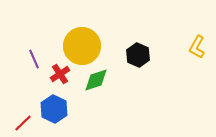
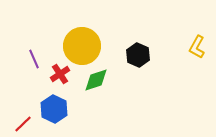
red line: moved 1 px down
